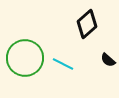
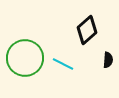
black diamond: moved 6 px down
black semicircle: rotated 126 degrees counterclockwise
